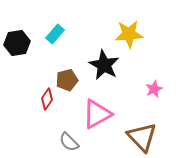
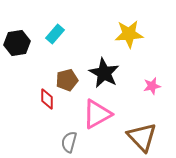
black star: moved 8 px down
pink star: moved 2 px left, 3 px up; rotated 12 degrees clockwise
red diamond: rotated 35 degrees counterclockwise
gray semicircle: rotated 60 degrees clockwise
